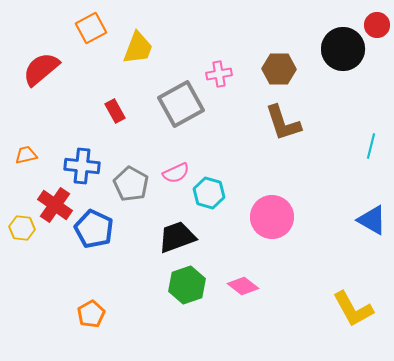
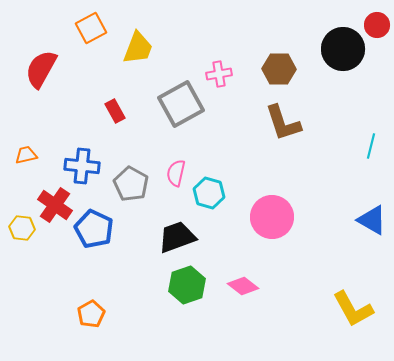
red semicircle: rotated 21 degrees counterclockwise
pink semicircle: rotated 128 degrees clockwise
